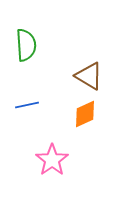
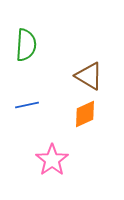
green semicircle: rotated 8 degrees clockwise
